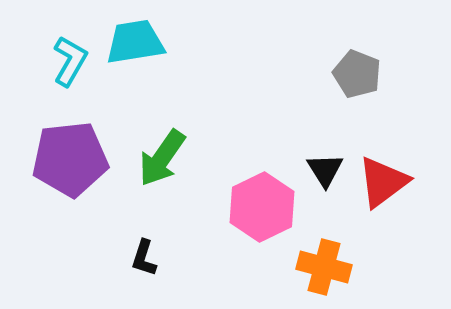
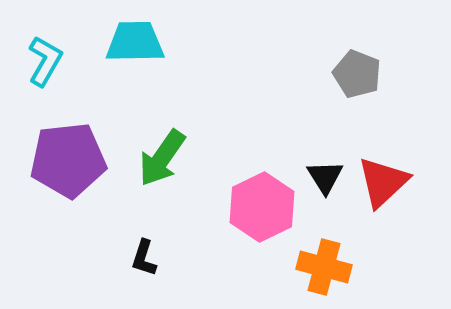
cyan trapezoid: rotated 8 degrees clockwise
cyan L-shape: moved 25 px left
purple pentagon: moved 2 px left, 1 px down
black triangle: moved 7 px down
red triangle: rotated 6 degrees counterclockwise
